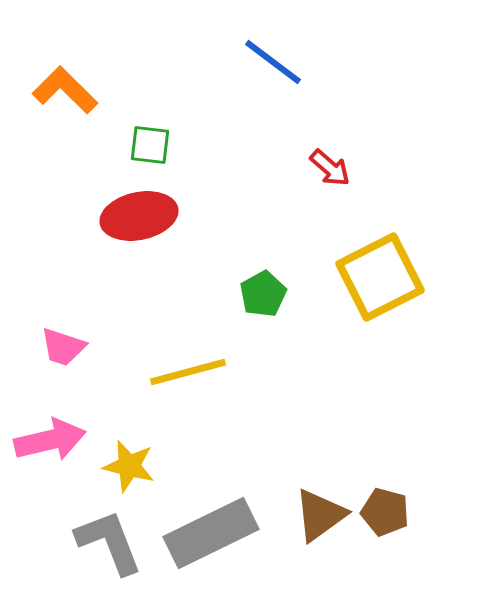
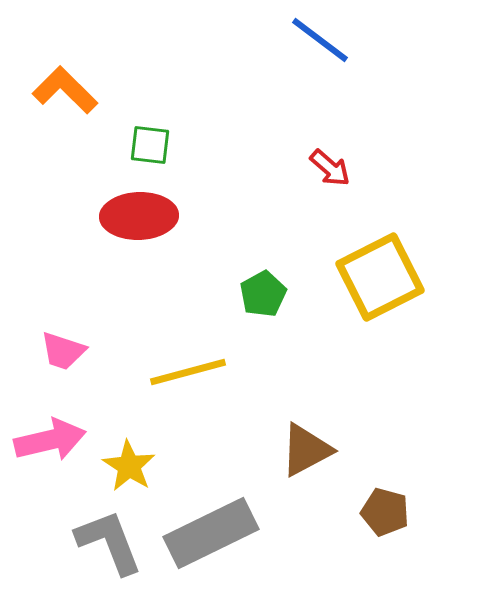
blue line: moved 47 px right, 22 px up
red ellipse: rotated 10 degrees clockwise
pink trapezoid: moved 4 px down
yellow star: rotated 18 degrees clockwise
brown triangle: moved 14 px left, 65 px up; rotated 8 degrees clockwise
